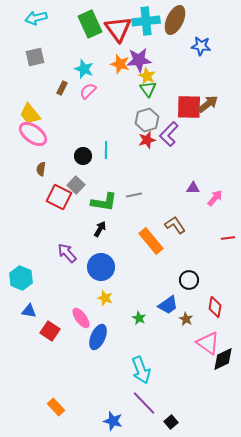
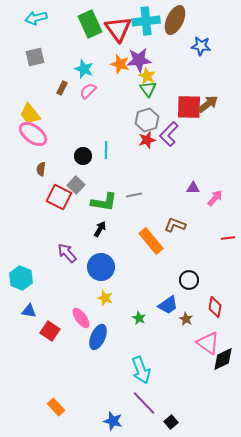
brown L-shape at (175, 225): rotated 35 degrees counterclockwise
